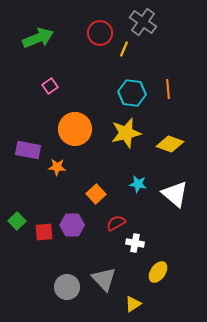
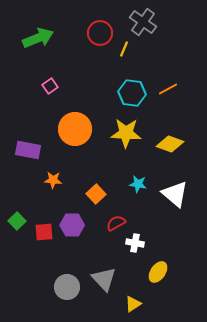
orange line: rotated 66 degrees clockwise
yellow star: rotated 16 degrees clockwise
orange star: moved 4 px left, 13 px down
